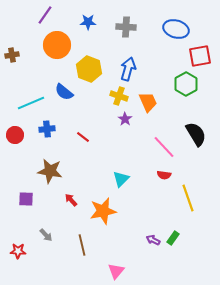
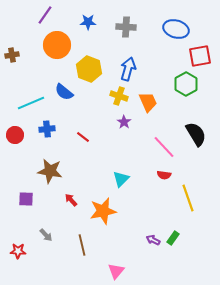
purple star: moved 1 px left, 3 px down
